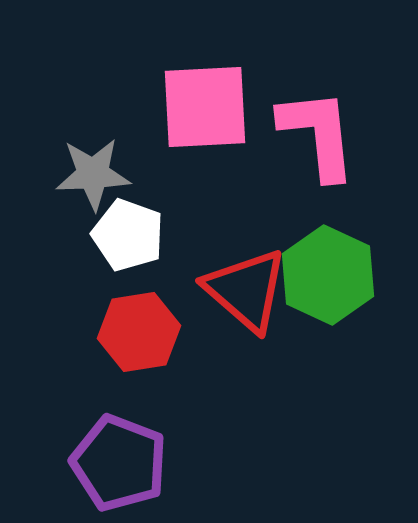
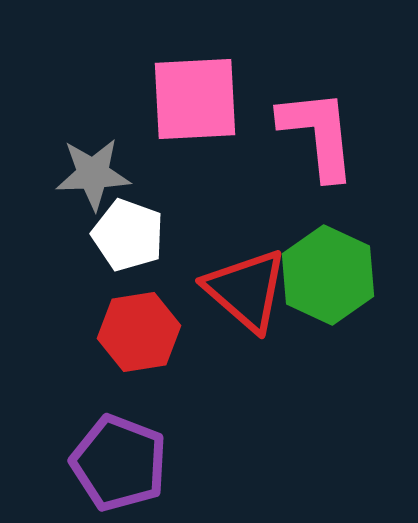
pink square: moved 10 px left, 8 px up
